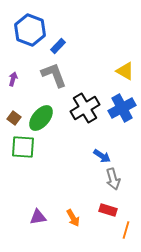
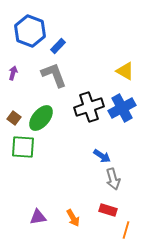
blue hexagon: moved 1 px down
purple arrow: moved 6 px up
black cross: moved 4 px right, 1 px up; rotated 12 degrees clockwise
